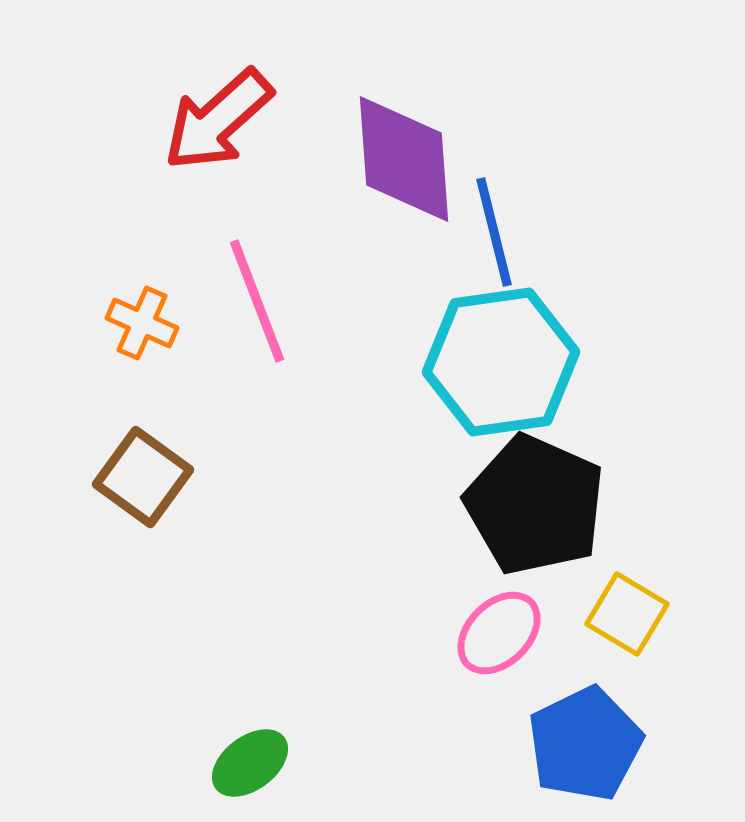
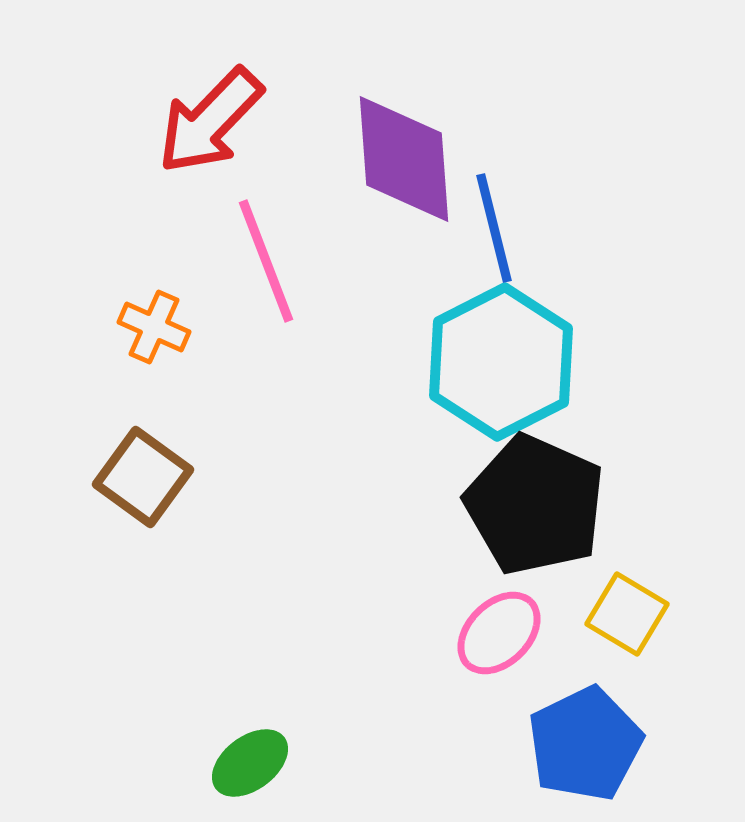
red arrow: moved 8 px left, 1 px down; rotated 4 degrees counterclockwise
blue line: moved 4 px up
pink line: moved 9 px right, 40 px up
orange cross: moved 12 px right, 4 px down
cyan hexagon: rotated 19 degrees counterclockwise
